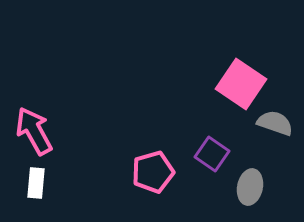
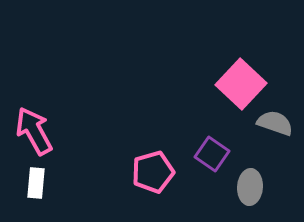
pink square: rotated 9 degrees clockwise
gray ellipse: rotated 8 degrees counterclockwise
